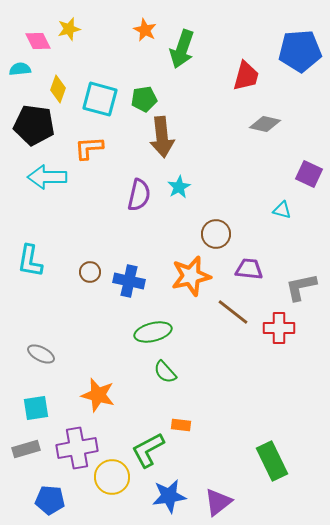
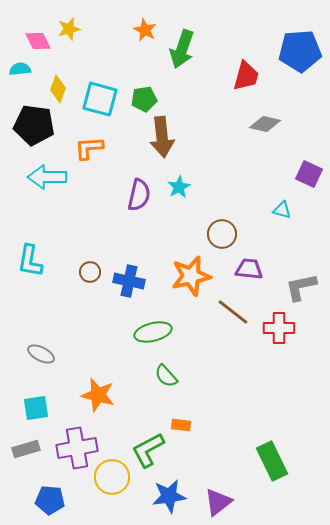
brown circle at (216, 234): moved 6 px right
green semicircle at (165, 372): moved 1 px right, 4 px down
